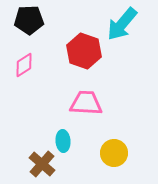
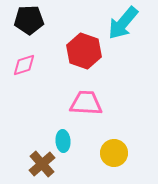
cyan arrow: moved 1 px right, 1 px up
pink diamond: rotated 15 degrees clockwise
brown cross: rotated 8 degrees clockwise
